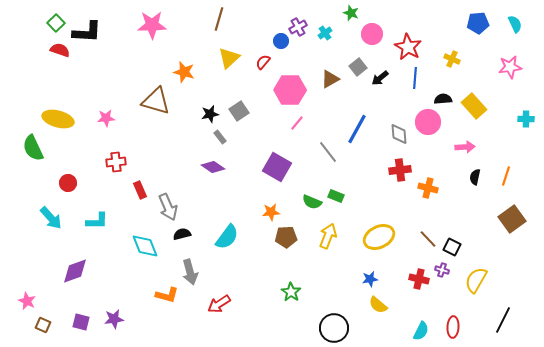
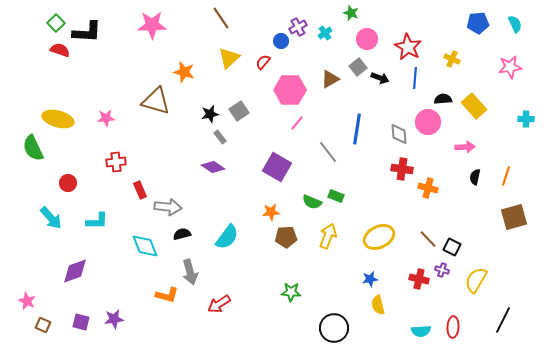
brown line at (219, 19): moved 2 px right, 1 px up; rotated 50 degrees counterclockwise
pink circle at (372, 34): moved 5 px left, 5 px down
black arrow at (380, 78): rotated 120 degrees counterclockwise
blue line at (357, 129): rotated 20 degrees counterclockwise
red cross at (400, 170): moved 2 px right, 1 px up; rotated 15 degrees clockwise
gray arrow at (168, 207): rotated 60 degrees counterclockwise
brown square at (512, 219): moved 2 px right, 2 px up; rotated 20 degrees clockwise
green star at (291, 292): rotated 30 degrees counterclockwise
yellow semicircle at (378, 305): rotated 36 degrees clockwise
cyan semicircle at (421, 331): rotated 60 degrees clockwise
